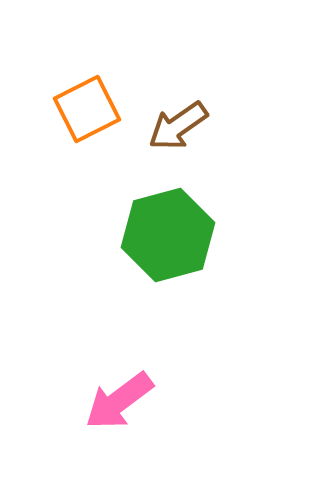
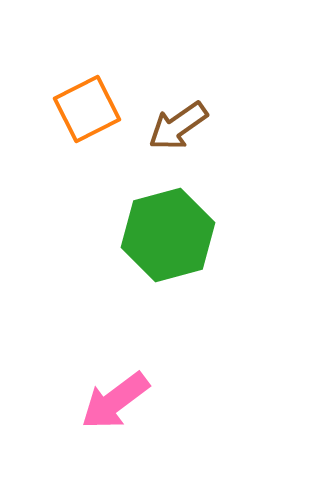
pink arrow: moved 4 px left
